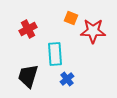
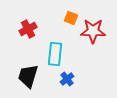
cyan rectangle: rotated 10 degrees clockwise
